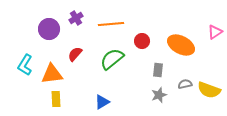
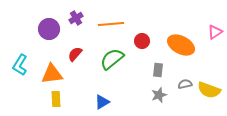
cyan L-shape: moved 5 px left
